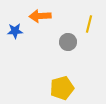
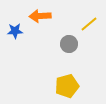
yellow line: rotated 36 degrees clockwise
gray circle: moved 1 px right, 2 px down
yellow pentagon: moved 5 px right, 2 px up
